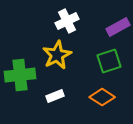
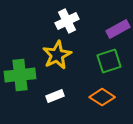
purple rectangle: moved 2 px down
